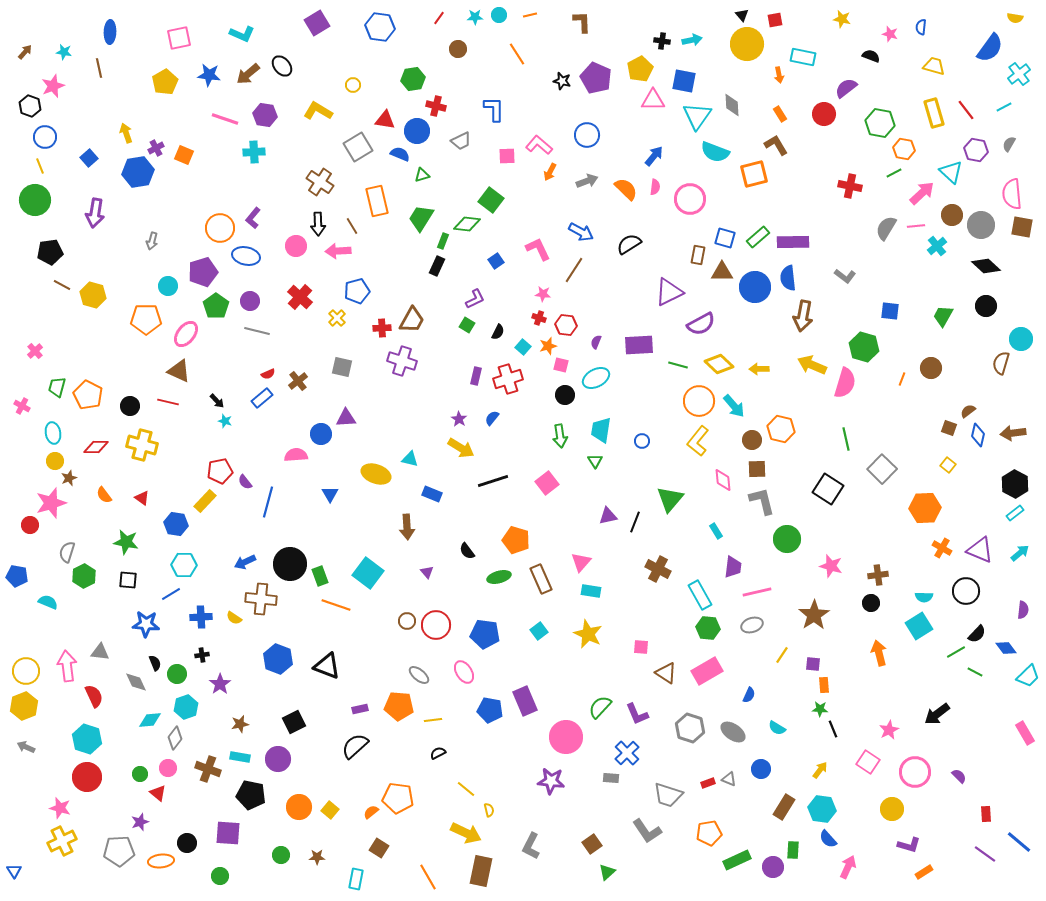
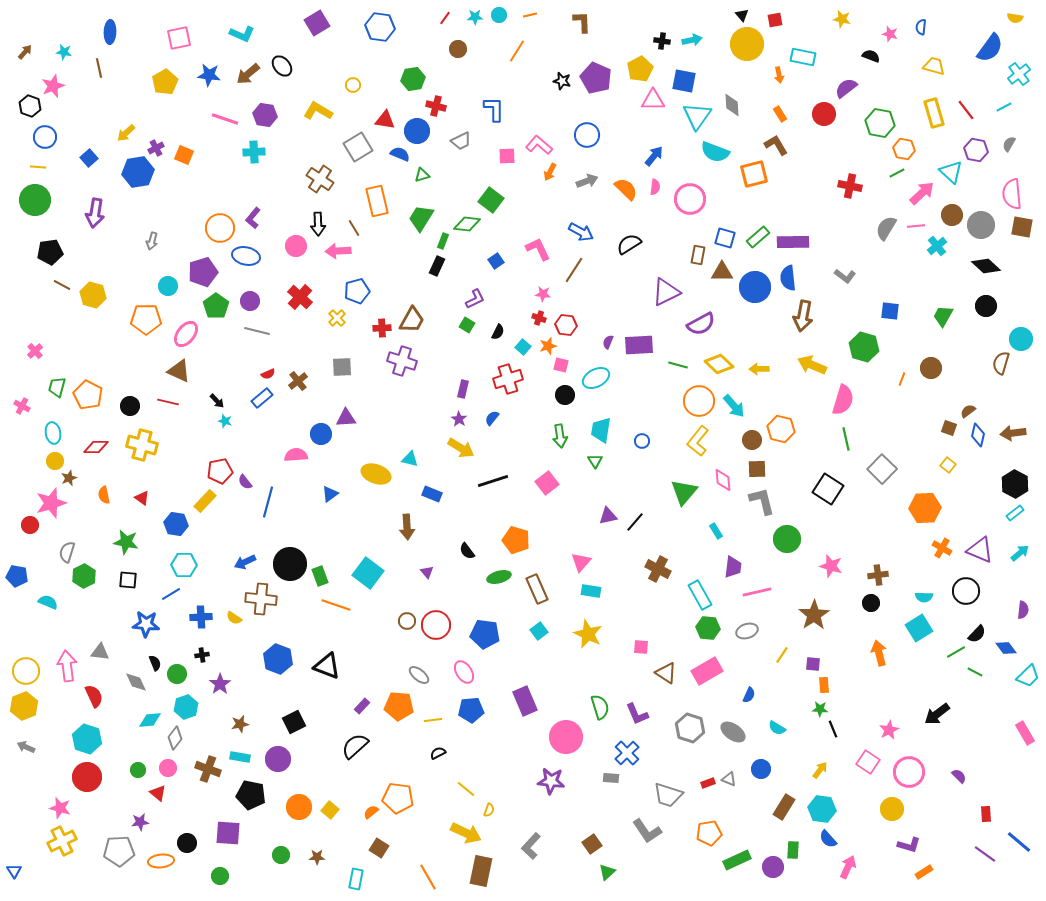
red line at (439, 18): moved 6 px right
orange line at (517, 54): moved 3 px up; rotated 65 degrees clockwise
yellow arrow at (126, 133): rotated 114 degrees counterclockwise
yellow line at (40, 166): moved 2 px left, 1 px down; rotated 63 degrees counterclockwise
green line at (894, 173): moved 3 px right
brown cross at (320, 182): moved 3 px up
brown line at (352, 226): moved 2 px right, 2 px down
purple triangle at (669, 292): moved 3 px left
purple semicircle at (596, 342): moved 12 px right
gray square at (342, 367): rotated 15 degrees counterclockwise
purple rectangle at (476, 376): moved 13 px left, 13 px down
pink semicircle at (845, 383): moved 2 px left, 17 px down
blue triangle at (330, 494): rotated 24 degrees clockwise
orange semicircle at (104, 495): rotated 24 degrees clockwise
green triangle at (670, 499): moved 14 px right, 7 px up
black line at (635, 522): rotated 20 degrees clockwise
brown rectangle at (541, 579): moved 4 px left, 10 px down
gray ellipse at (752, 625): moved 5 px left, 6 px down
cyan square at (919, 626): moved 2 px down
green semicircle at (600, 707): rotated 120 degrees clockwise
purple rectangle at (360, 709): moved 2 px right, 3 px up; rotated 35 degrees counterclockwise
blue pentagon at (490, 710): moved 19 px left; rotated 15 degrees counterclockwise
pink circle at (915, 772): moved 6 px left
green circle at (140, 774): moved 2 px left, 4 px up
yellow semicircle at (489, 810): rotated 32 degrees clockwise
purple star at (140, 822): rotated 12 degrees clockwise
gray L-shape at (531, 846): rotated 16 degrees clockwise
